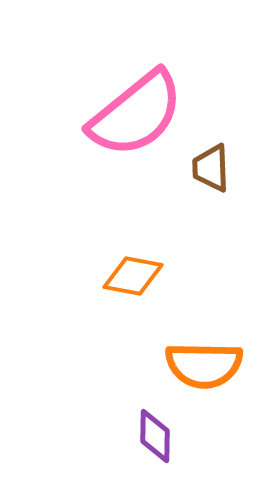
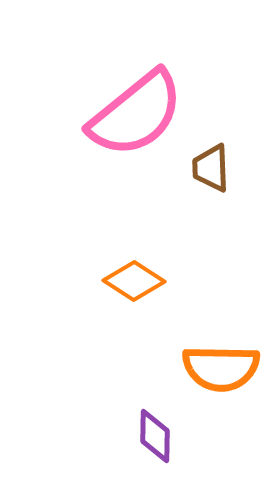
orange diamond: moved 1 px right, 5 px down; rotated 22 degrees clockwise
orange semicircle: moved 17 px right, 3 px down
